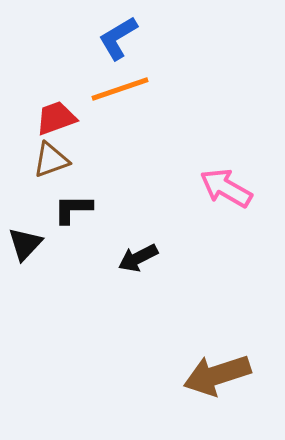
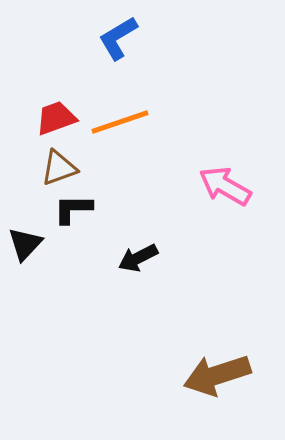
orange line: moved 33 px down
brown triangle: moved 8 px right, 8 px down
pink arrow: moved 1 px left, 2 px up
